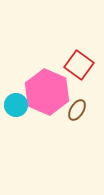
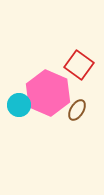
pink hexagon: moved 1 px right, 1 px down
cyan circle: moved 3 px right
